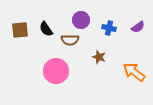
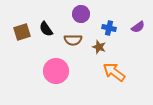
purple circle: moved 6 px up
brown square: moved 2 px right, 2 px down; rotated 12 degrees counterclockwise
brown semicircle: moved 3 px right
brown star: moved 10 px up
orange arrow: moved 20 px left
